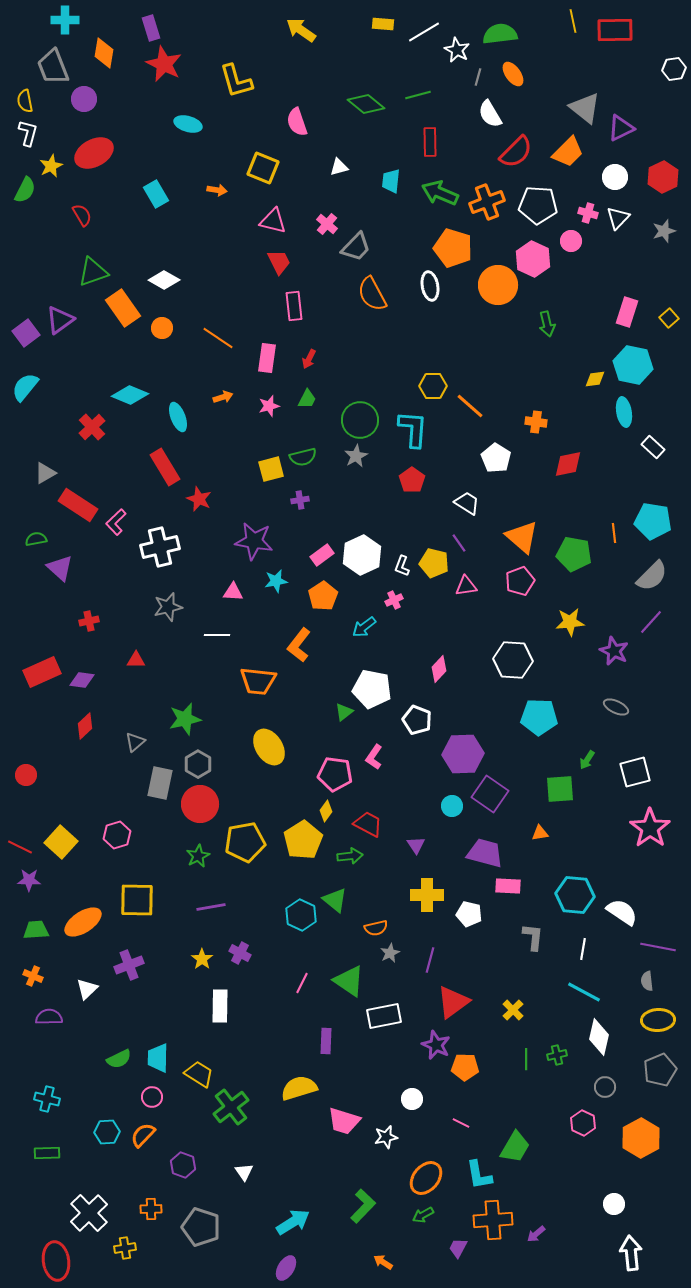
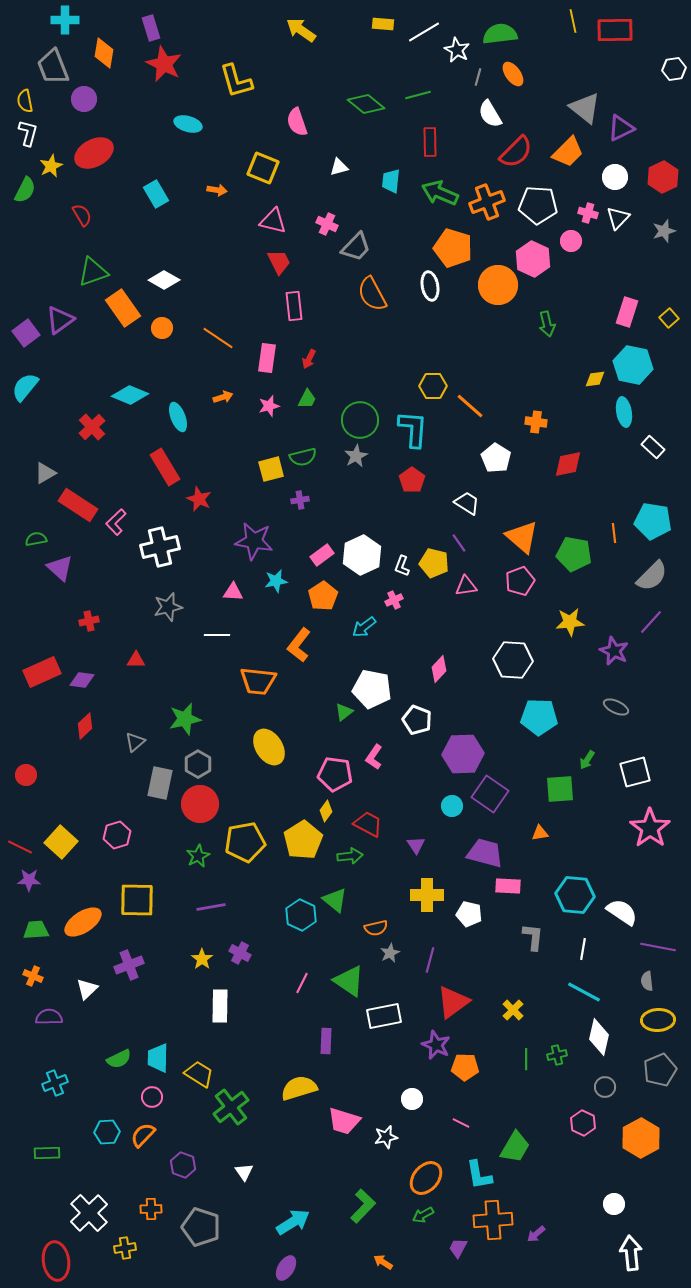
pink cross at (327, 224): rotated 15 degrees counterclockwise
cyan cross at (47, 1099): moved 8 px right, 16 px up; rotated 35 degrees counterclockwise
